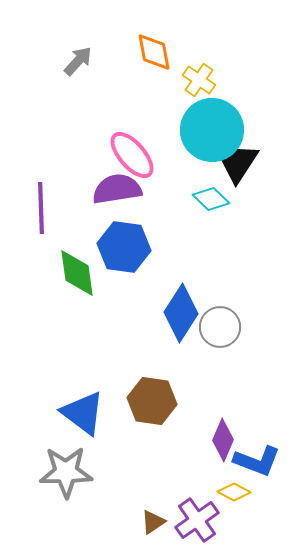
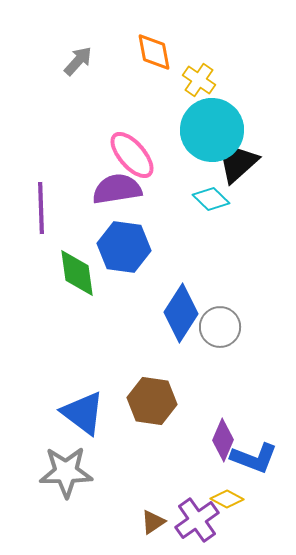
black triangle: rotated 15 degrees clockwise
blue L-shape: moved 3 px left, 3 px up
yellow diamond: moved 7 px left, 7 px down
